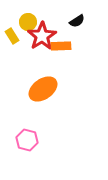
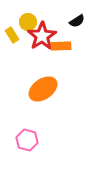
yellow rectangle: moved 1 px up
